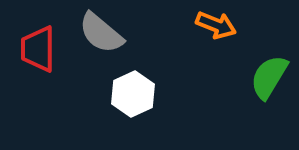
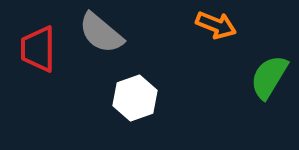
white hexagon: moved 2 px right, 4 px down; rotated 6 degrees clockwise
